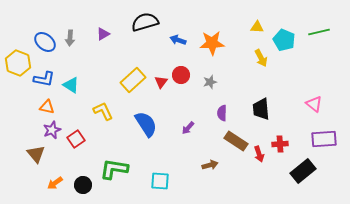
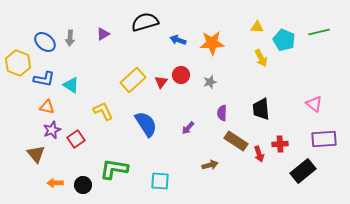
orange arrow: rotated 35 degrees clockwise
